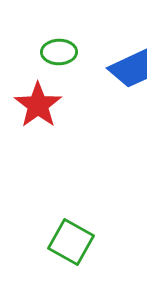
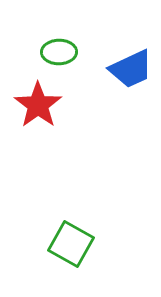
green square: moved 2 px down
